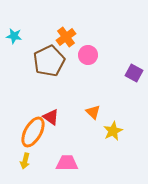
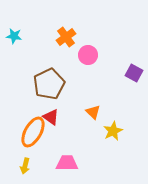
brown pentagon: moved 23 px down
yellow arrow: moved 5 px down
